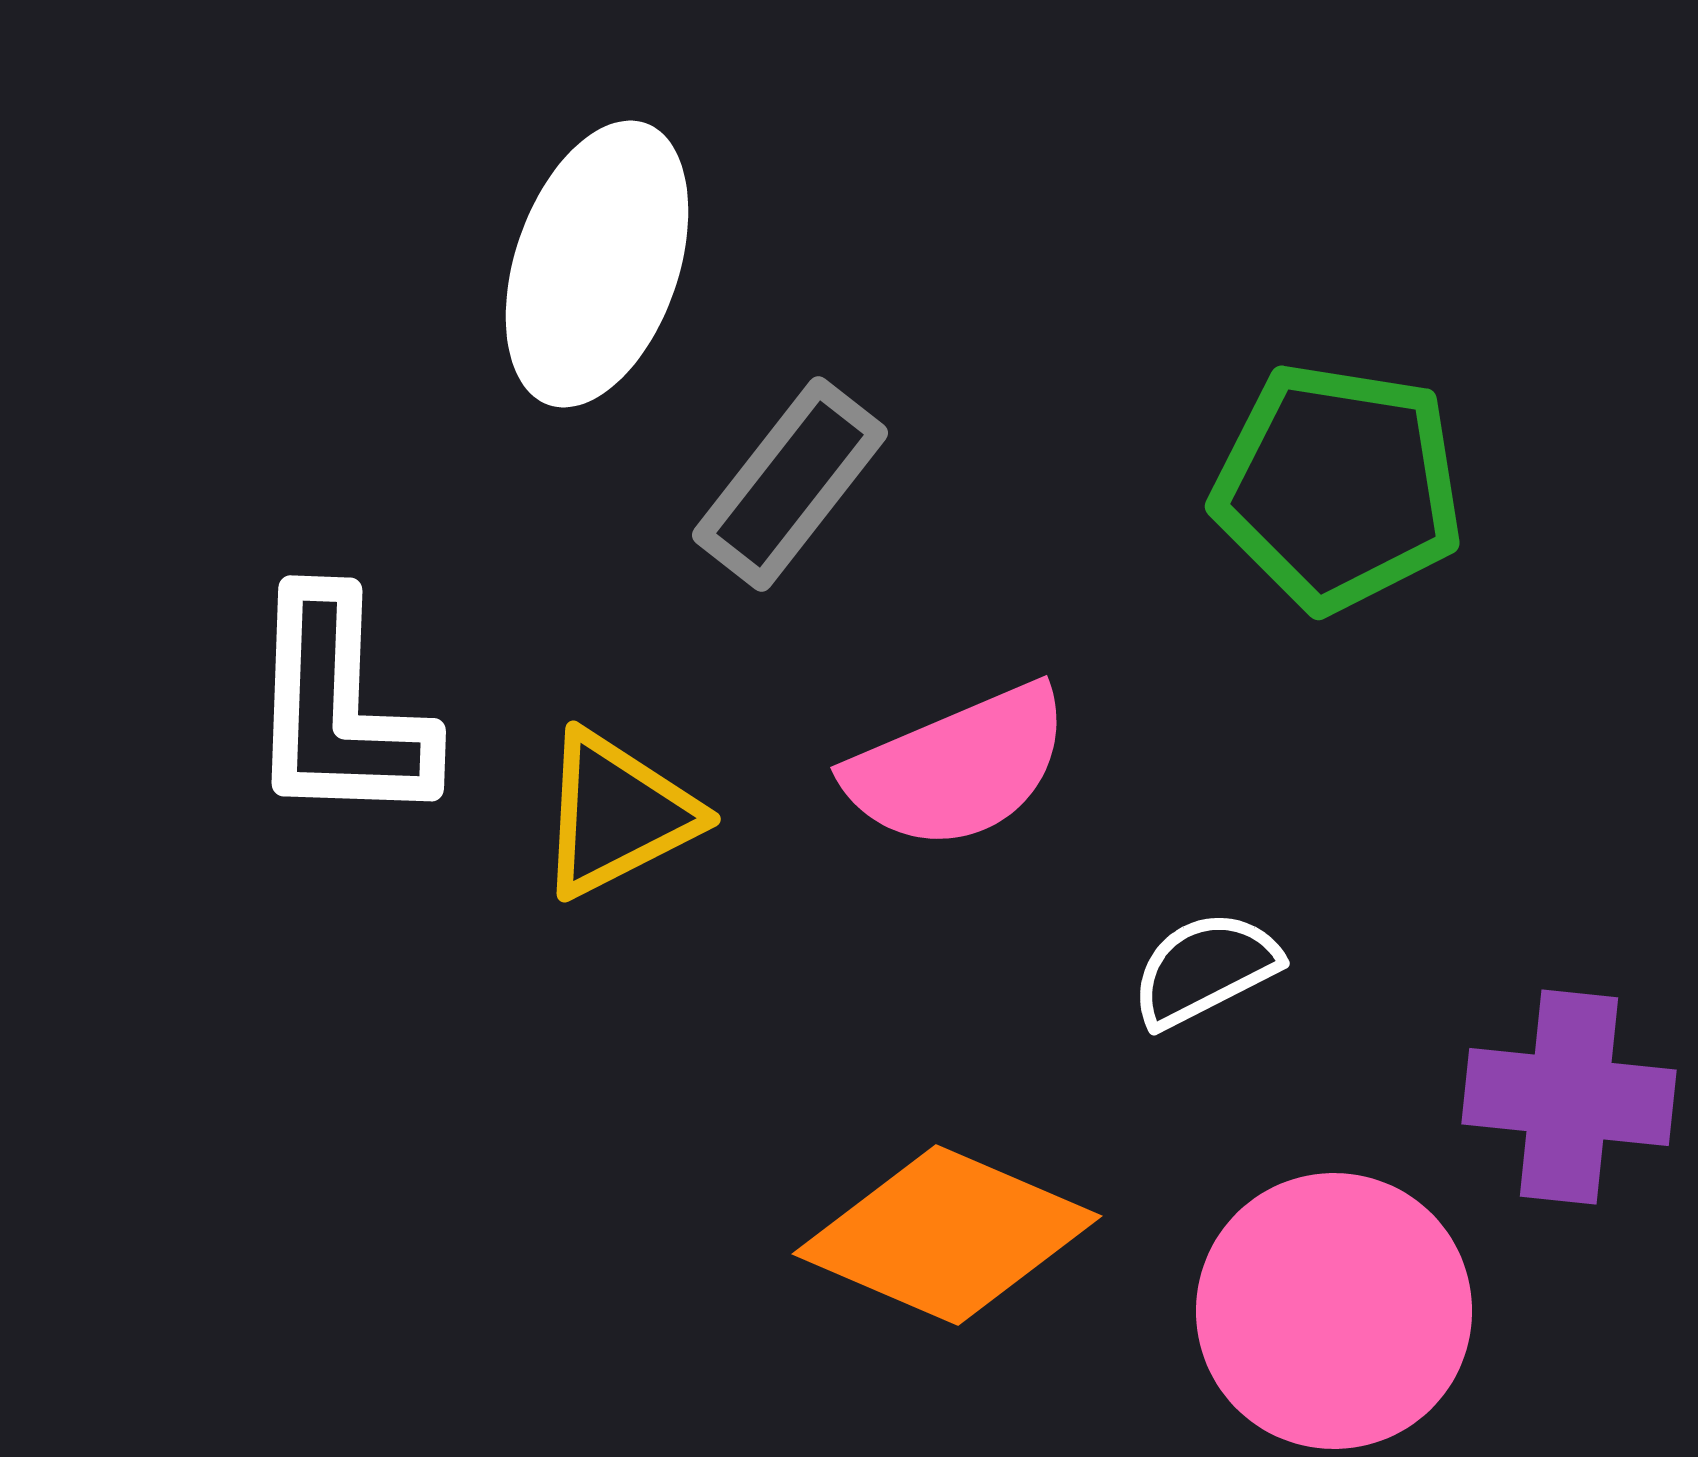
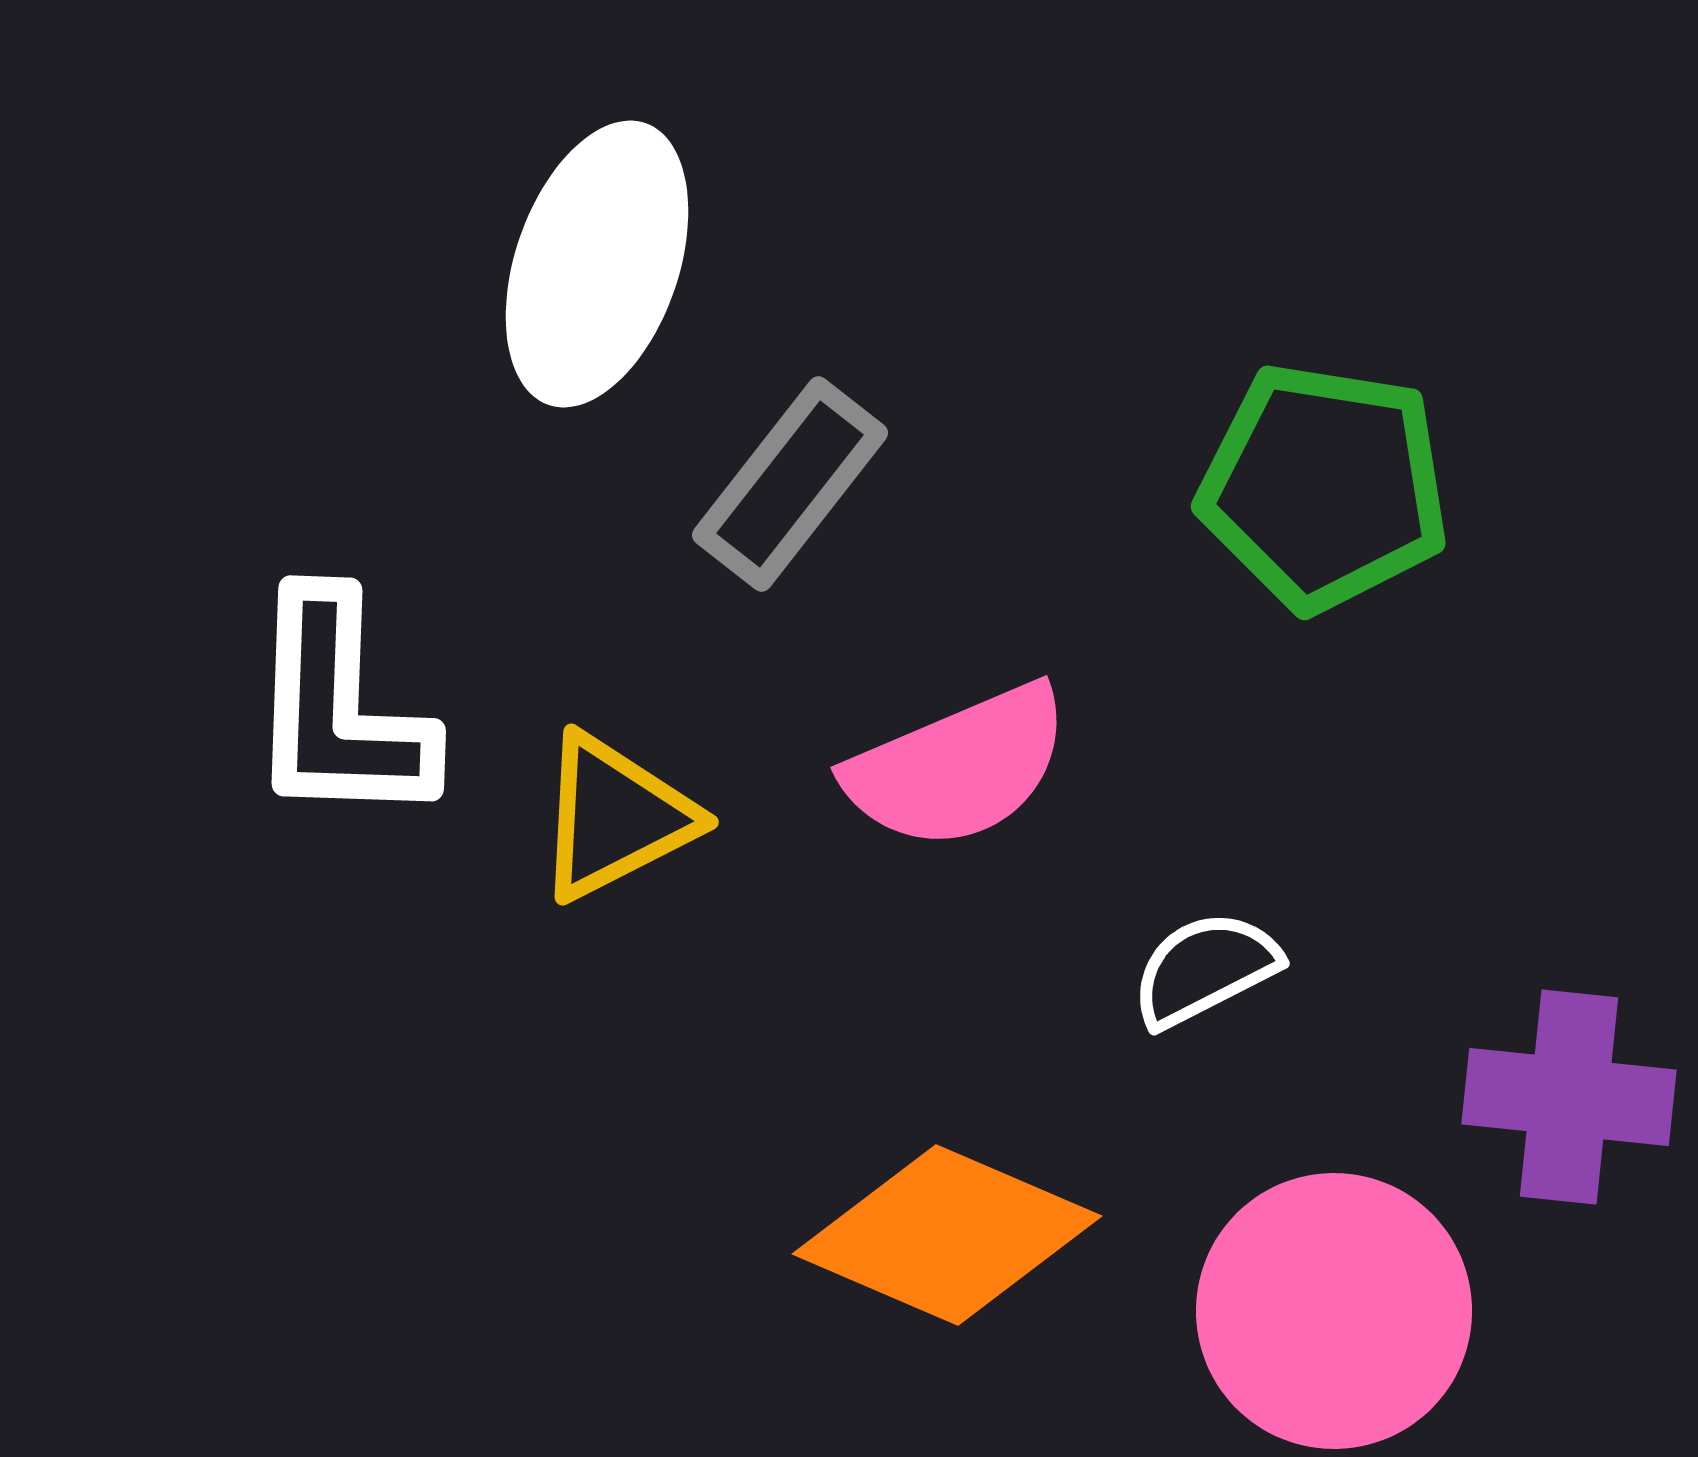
green pentagon: moved 14 px left
yellow triangle: moved 2 px left, 3 px down
